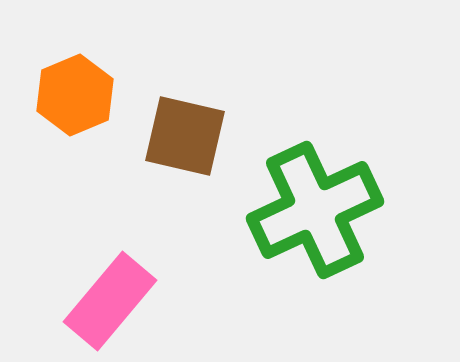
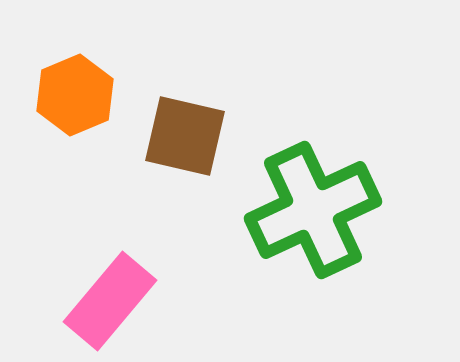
green cross: moved 2 px left
